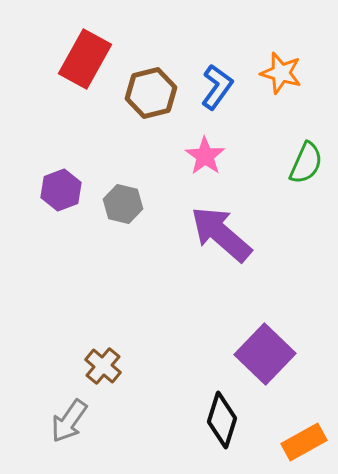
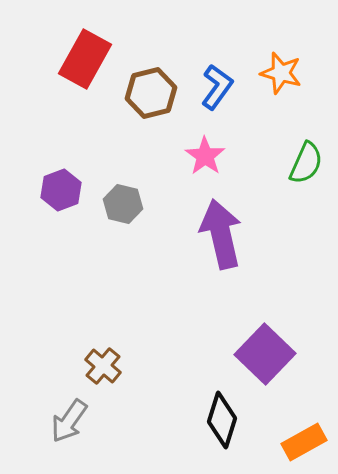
purple arrow: rotated 36 degrees clockwise
